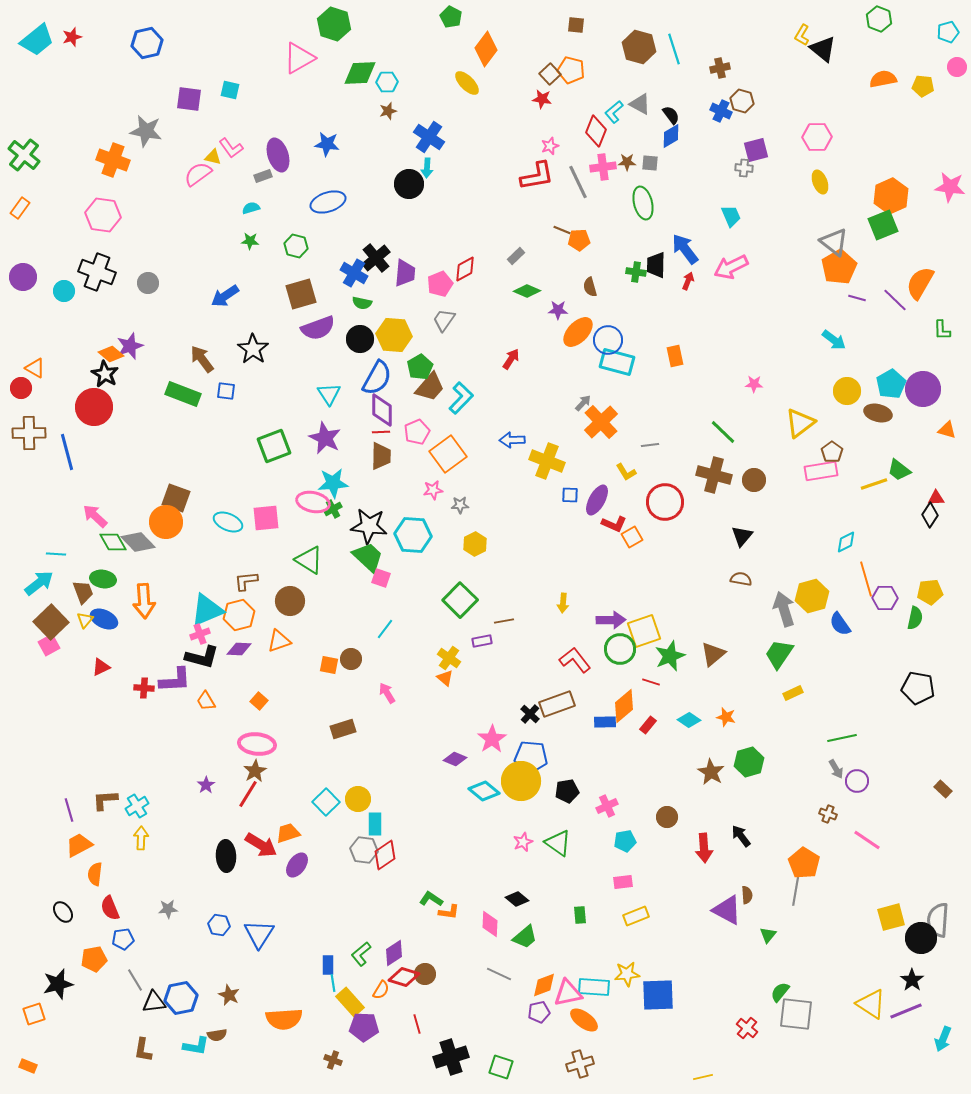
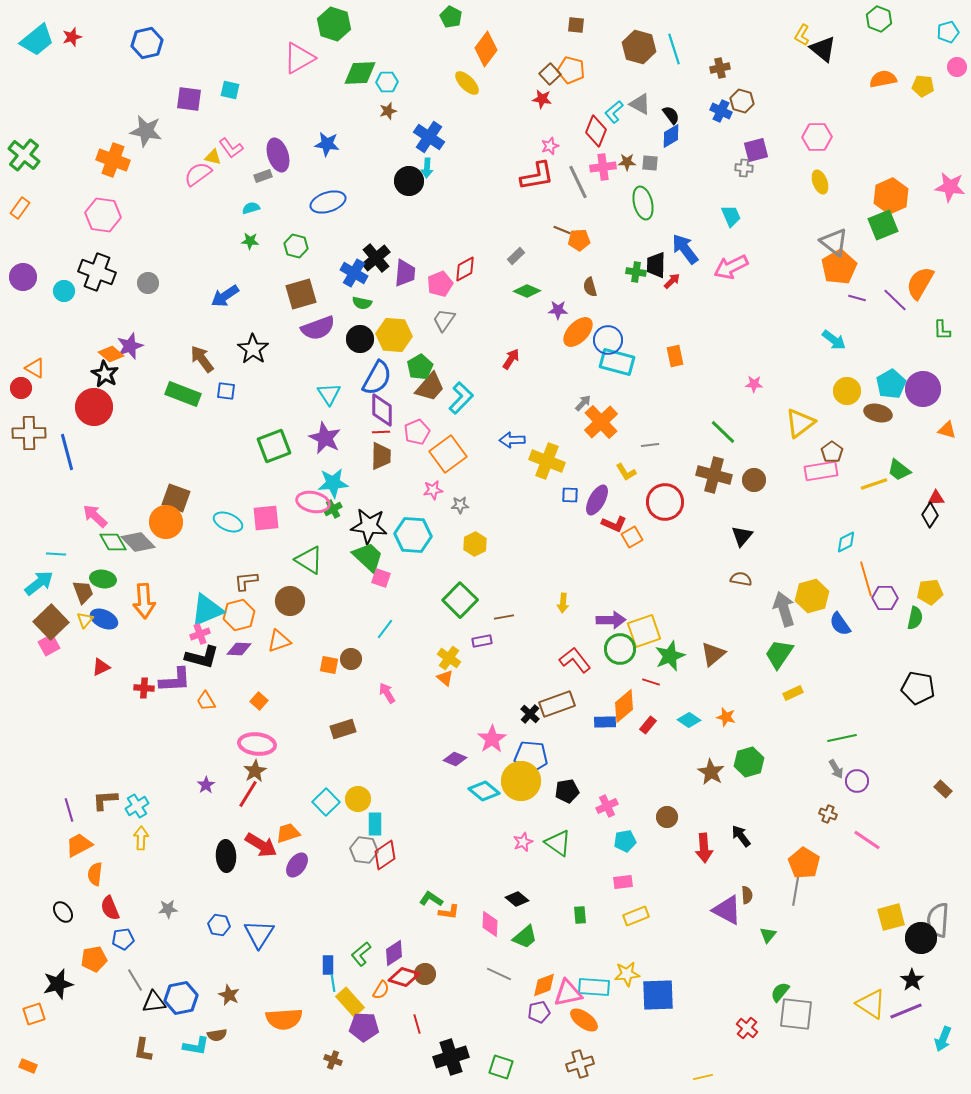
black circle at (409, 184): moved 3 px up
red arrow at (688, 281): moved 16 px left; rotated 24 degrees clockwise
brown line at (504, 621): moved 4 px up
